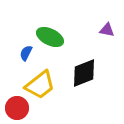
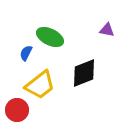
red circle: moved 2 px down
